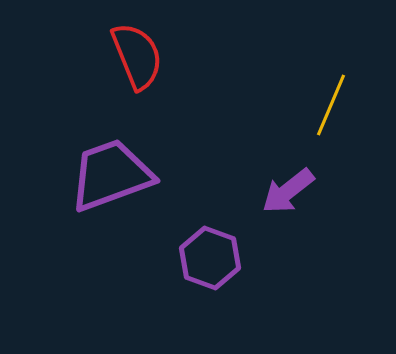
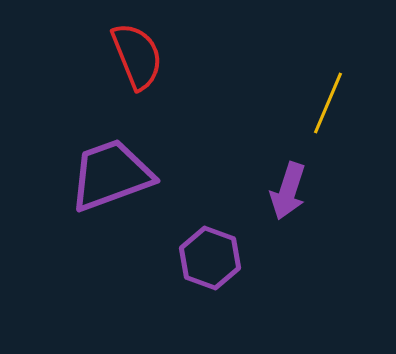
yellow line: moved 3 px left, 2 px up
purple arrow: rotated 34 degrees counterclockwise
